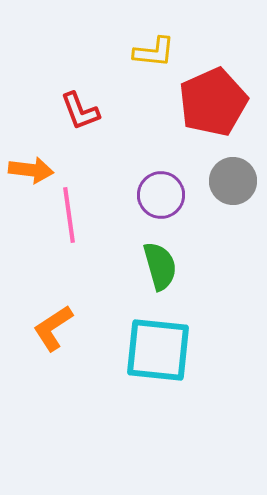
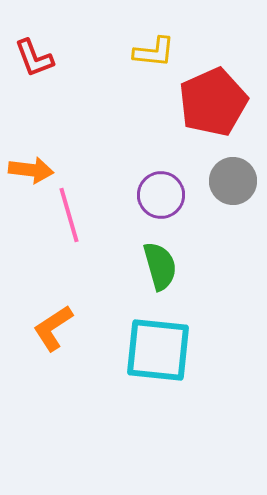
red L-shape: moved 46 px left, 53 px up
pink line: rotated 8 degrees counterclockwise
